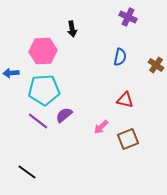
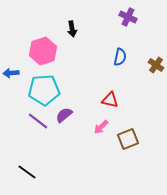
pink hexagon: rotated 16 degrees counterclockwise
red triangle: moved 15 px left
